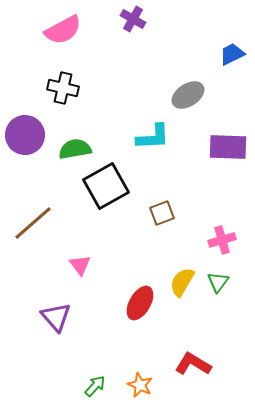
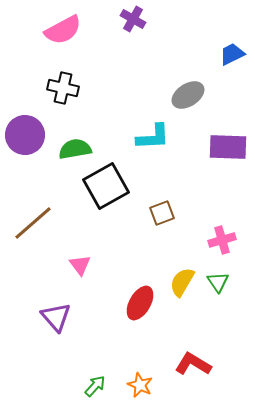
green triangle: rotated 10 degrees counterclockwise
